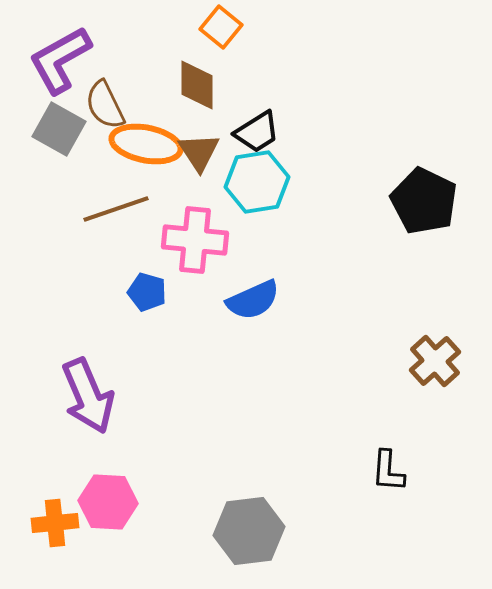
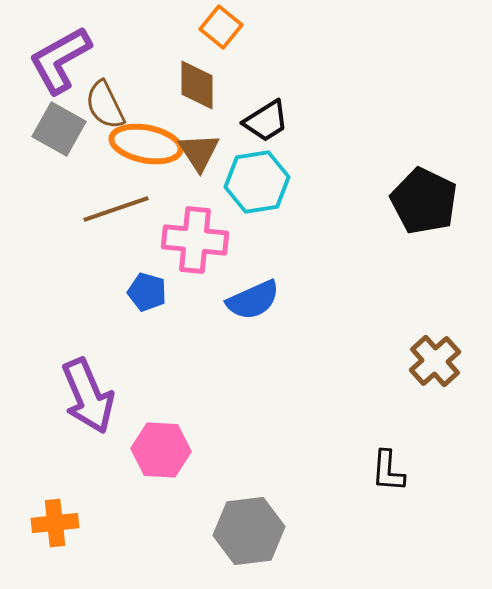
black trapezoid: moved 9 px right, 11 px up
pink hexagon: moved 53 px right, 52 px up
